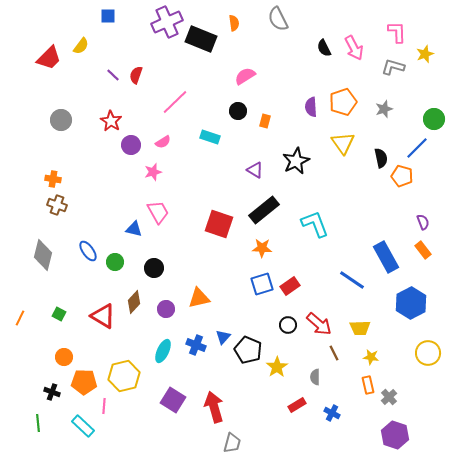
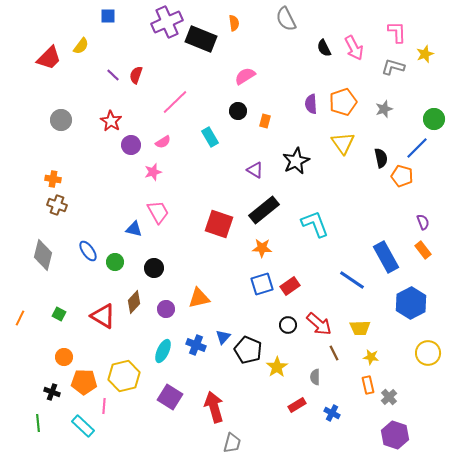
gray semicircle at (278, 19): moved 8 px right
purple semicircle at (311, 107): moved 3 px up
cyan rectangle at (210, 137): rotated 42 degrees clockwise
purple square at (173, 400): moved 3 px left, 3 px up
